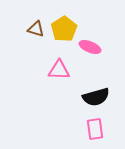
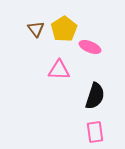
brown triangle: rotated 36 degrees clockwise
black semicircle: moved 1 px left, 1 px up; rotated 56 degrees counterclockwise
pink rectangle: moved 3 px down
